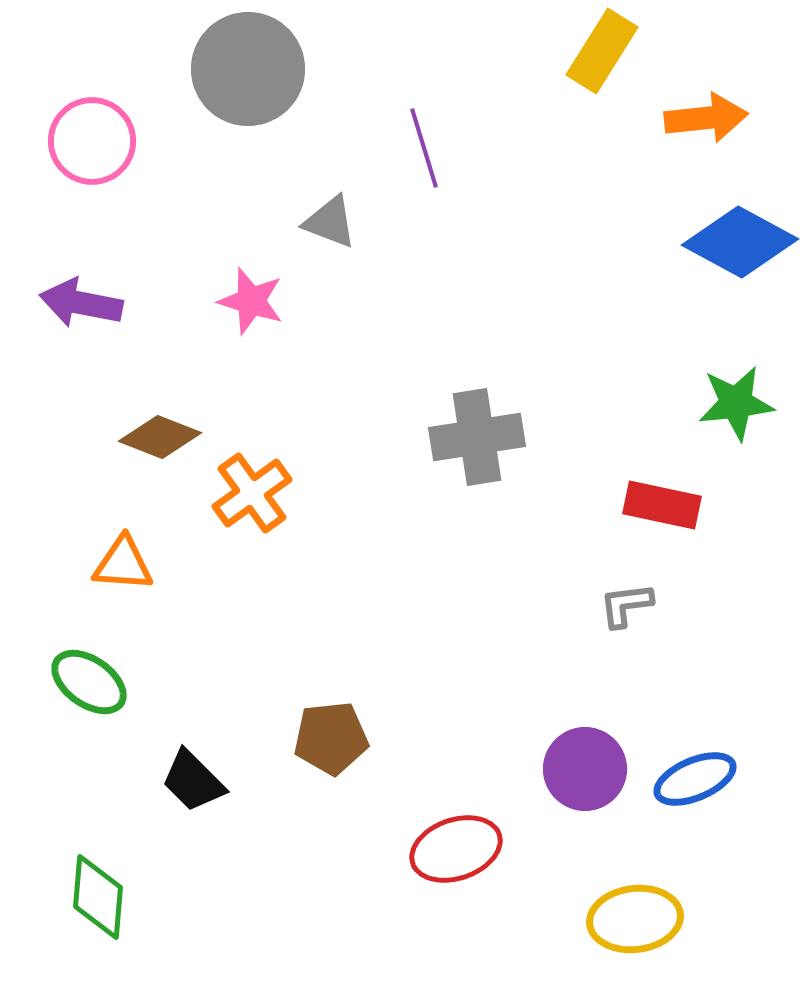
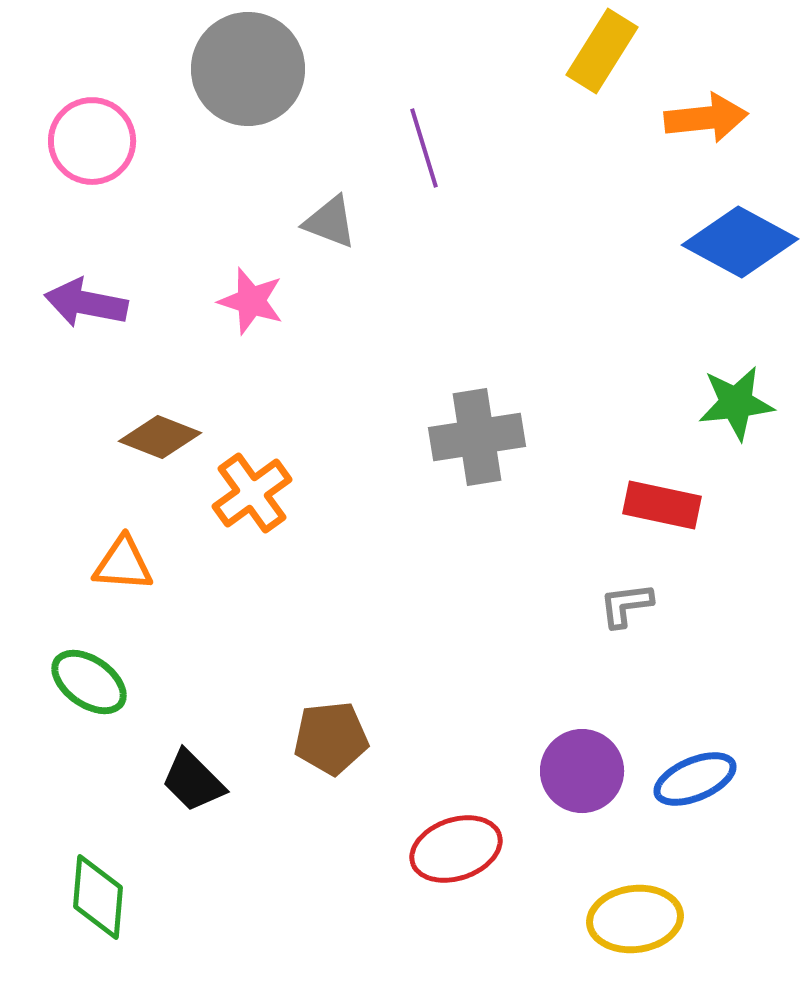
purple arrow: moved 5 px right
purple circle: moved 3 px left, 2 px down
